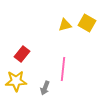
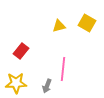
yellow triangle: moved 6 px left, 1 px down
red rectangle: moved 1 px left, 3 px up
yellow star: moved 2 px down
gray arrow: moved 2 px right, 2 px up
